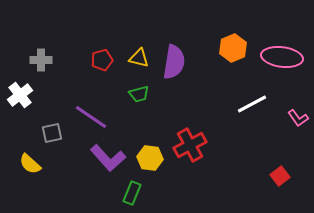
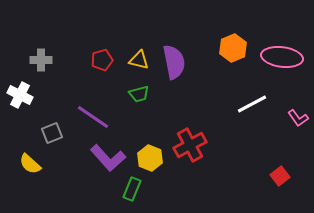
yellow triangle: moved 2 px down
purple semicircle: rotated 20 degrees counterclockwise
white cross: rotated 25 degrees counterclockwise
purple line: moved 2 px right
gray square: rotated 10 degrees counterclockwise
yellow hexagon: rotated 15 degrees clockwise
green rectangle: moved 4 px up
